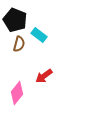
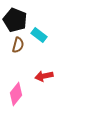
brown semicircle: moved 1 px left, 1 px down
red arrow: rotated 24 degrees clockwise
pink diamond: moved 1 px left, 1 px down
